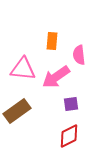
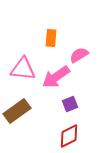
orange rectangle: moved 1 px left, 3 px up
pink semicircle: rotated 66 degrees clockwise
purple square: moved 1 px left; rotated 14 degrees counterclockwise
